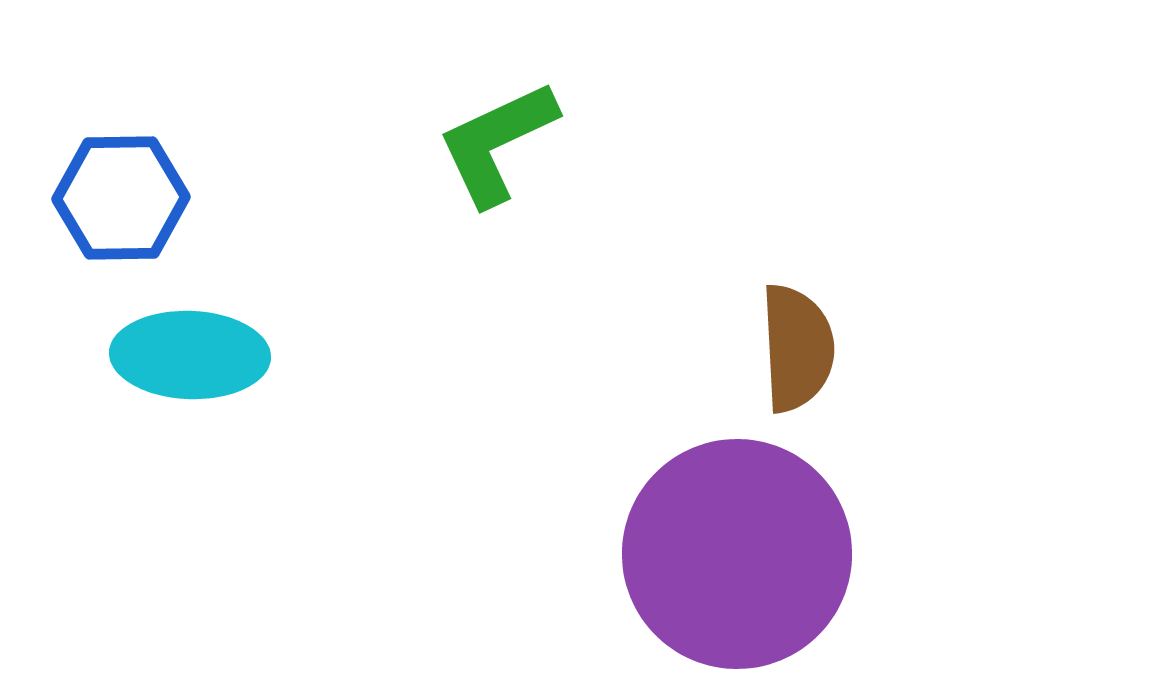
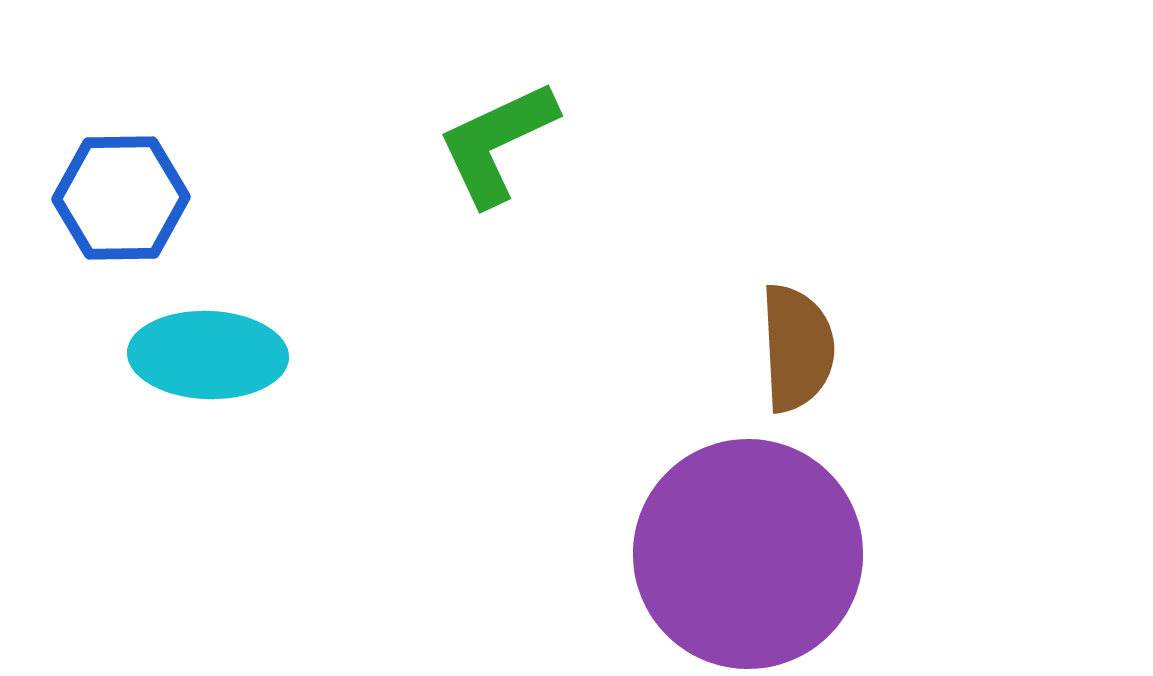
cyan ellipse: moved 18 px right
purple circle: moved 11 px right
